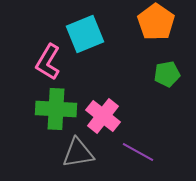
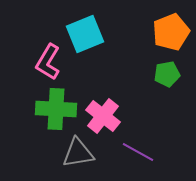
orange pentagon: moved 15 px right, 10 px down; rotated 15 degrees clockwise
